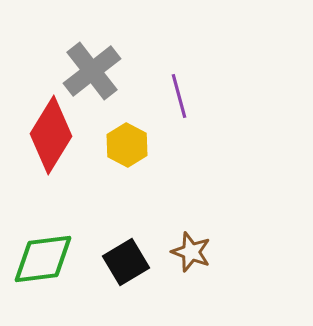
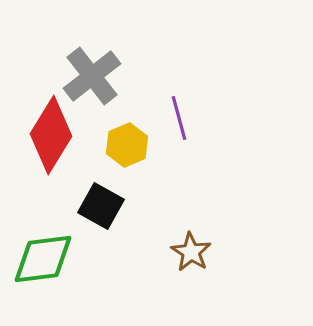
gray cross: moved 5 px down
purple line: moved 22 px down
yellow hexagon: rotated 9 degrees clockwise
brown star: rotated 12 degrees clockwise
black square: moved 25 px left, 56 px up; rotated 30 degrees counterclockwise
